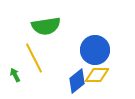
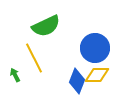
green semicircle: rotated 16 degrees counterclockwise
blue circle: moved 2 px up
blue diamond: rotated 30 degrees counterclockwise
